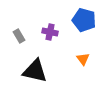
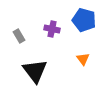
purple cross: moved 2 px right, 3 px up
black triangle: rotated 40 degrees clockwise
